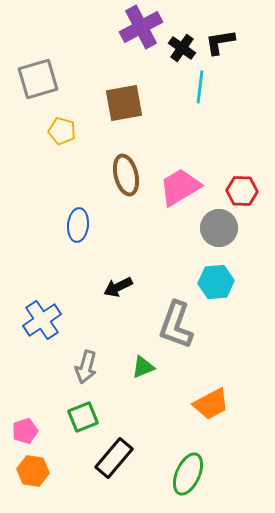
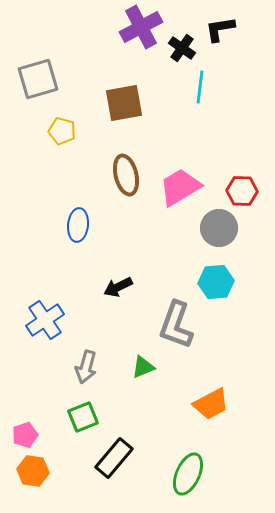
black L-shape: moved 13 px up
blue cross: moved 3 px right
pink pentagon: moved 4 px down
